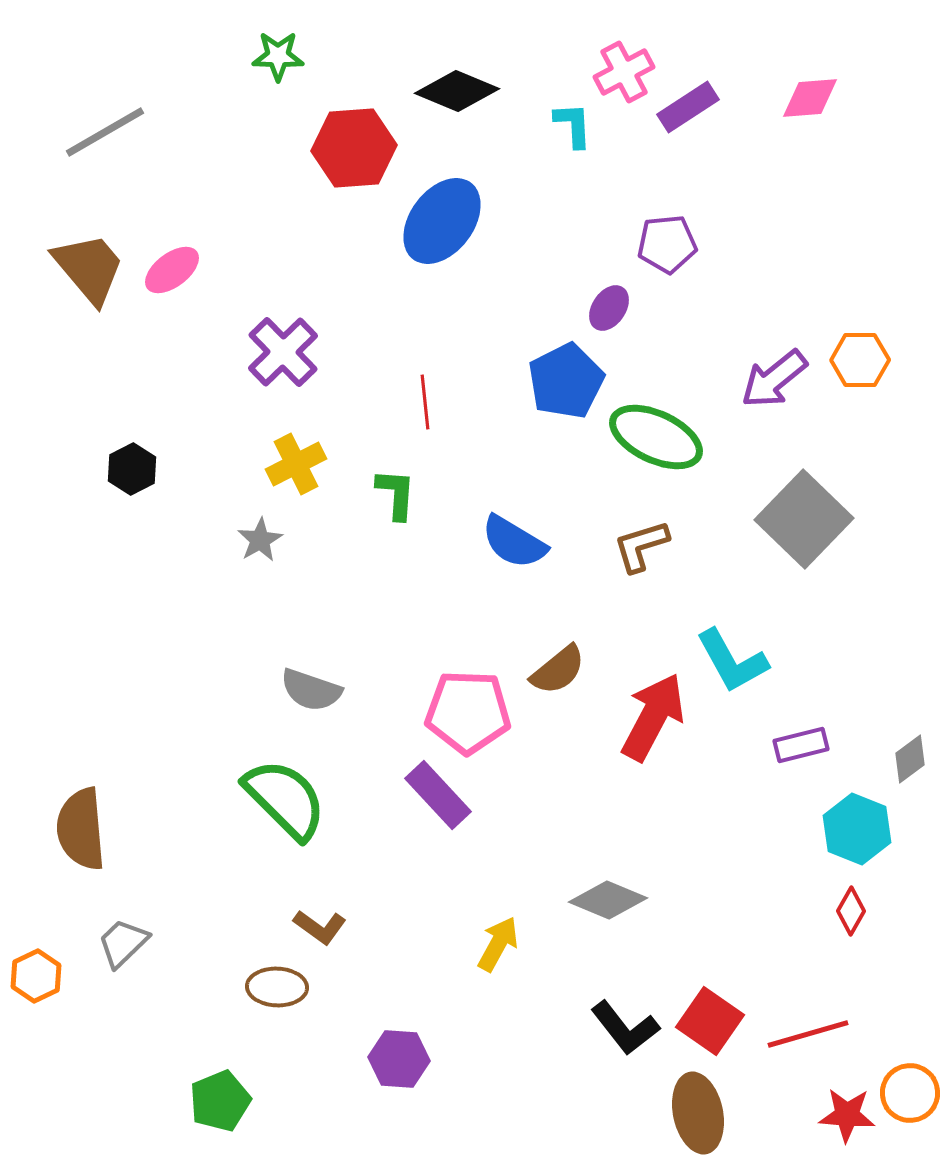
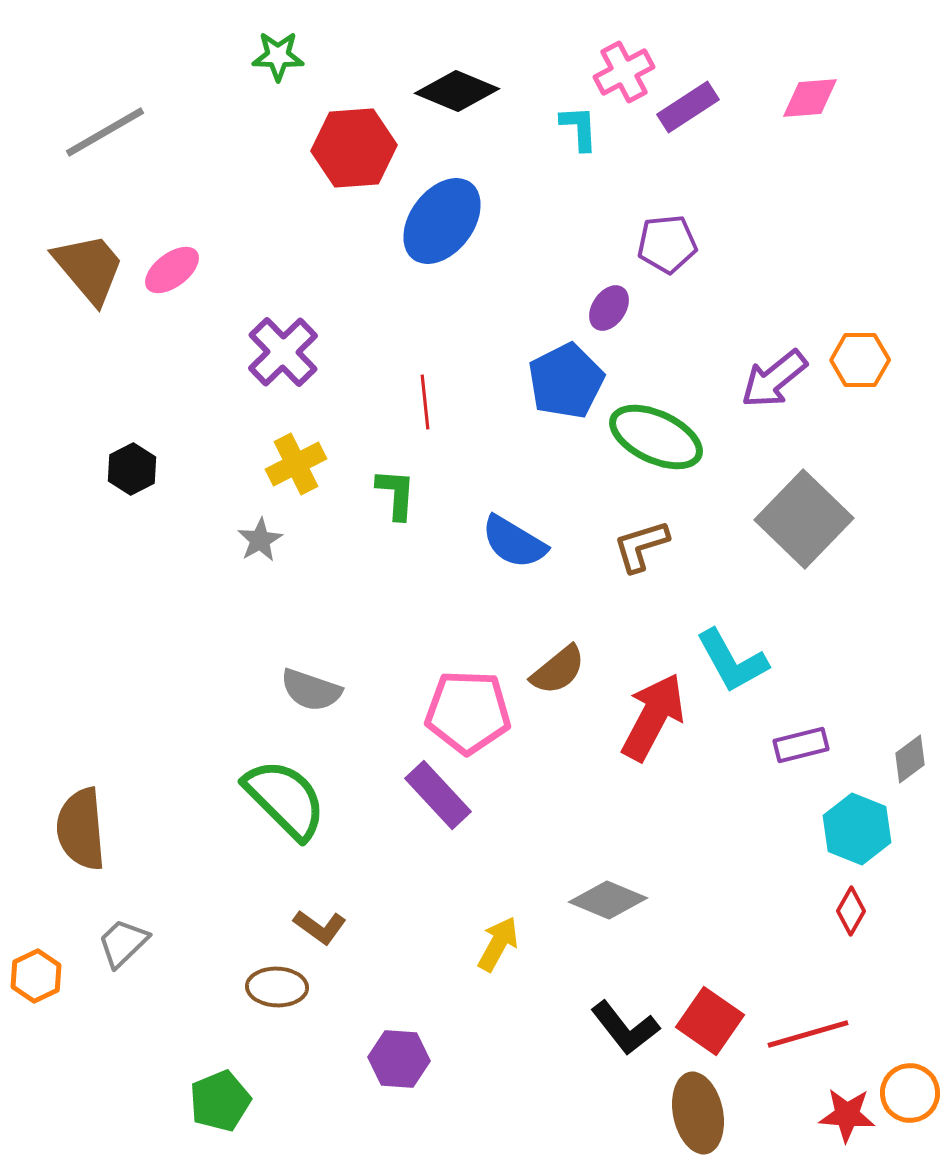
cyan L-shape at (573, 125): moved 6 px right, 3 px down
